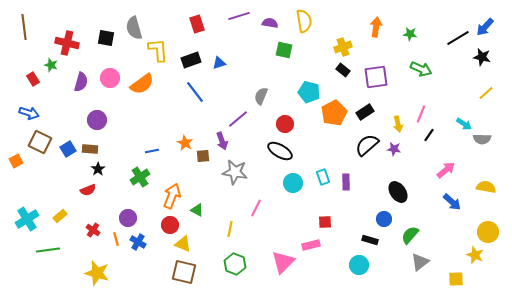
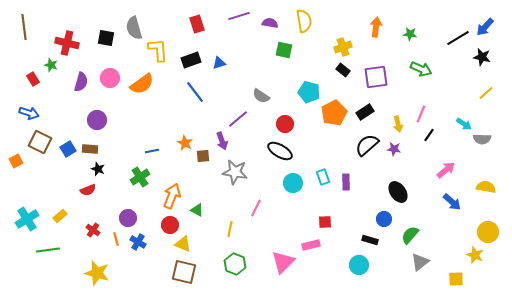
gray semicircle at (261, 96): rotated 78 degrees counterclockwise
black star at (98, 169): rotated 16 degrees counterclockwise
